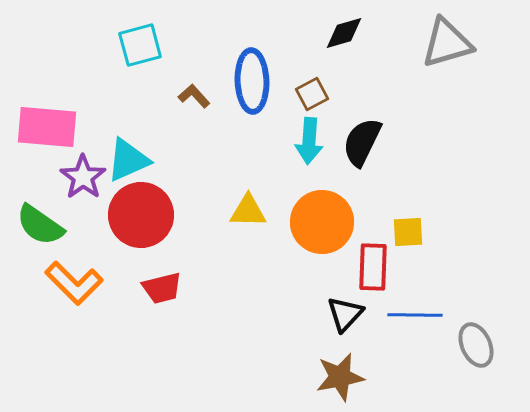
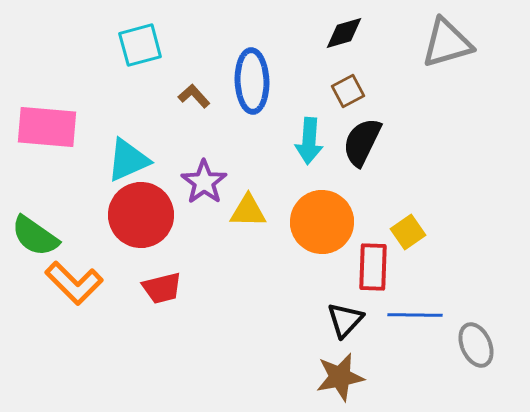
brown square: moved 36 px right, 3 px up
purple star: moved 121 px right, 5 px down
green semicircle: moved 5 px left, 11 px down
yellow square: rotated 32 degrees counterclockwise
black triangle: moved 6 px down
